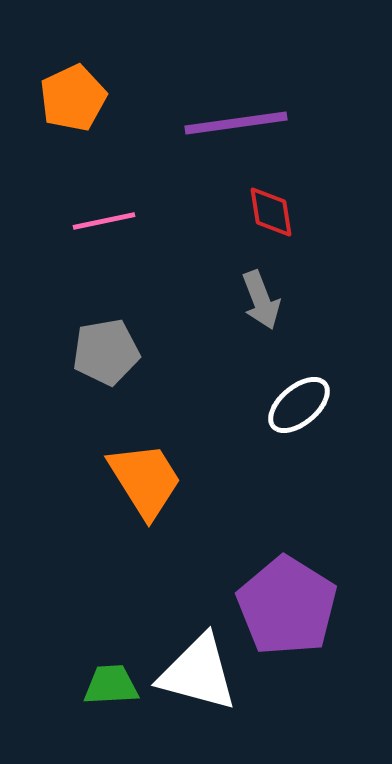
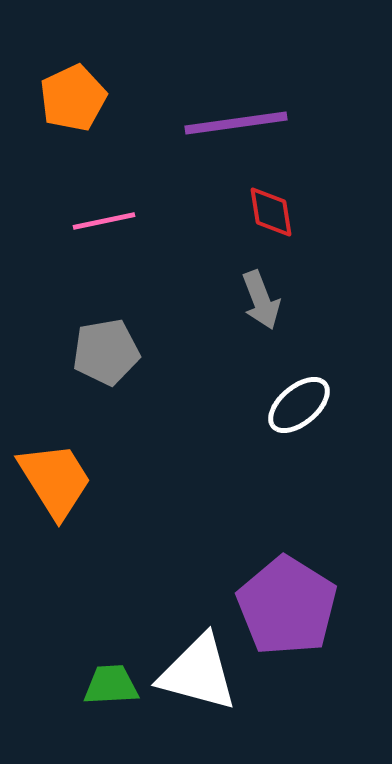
orange trapezoid: moved 90 px left
